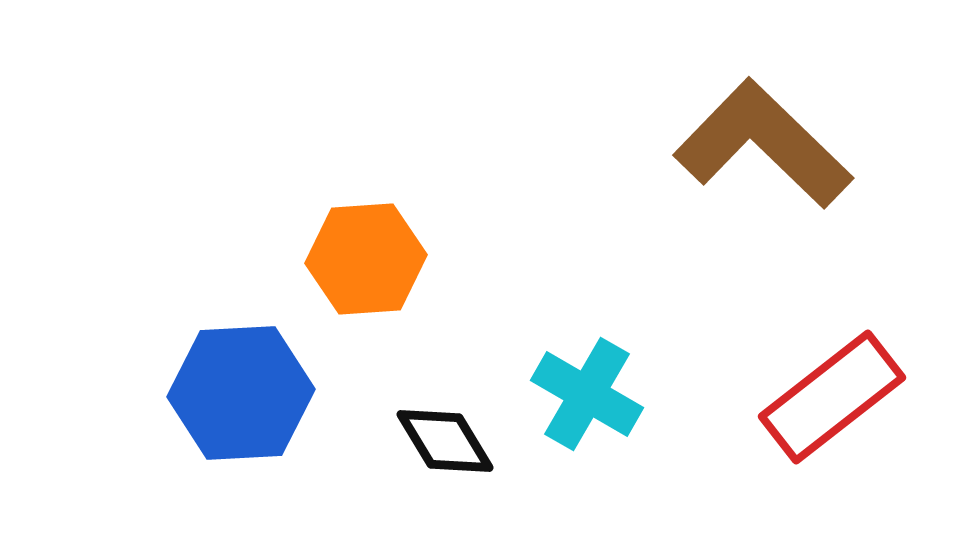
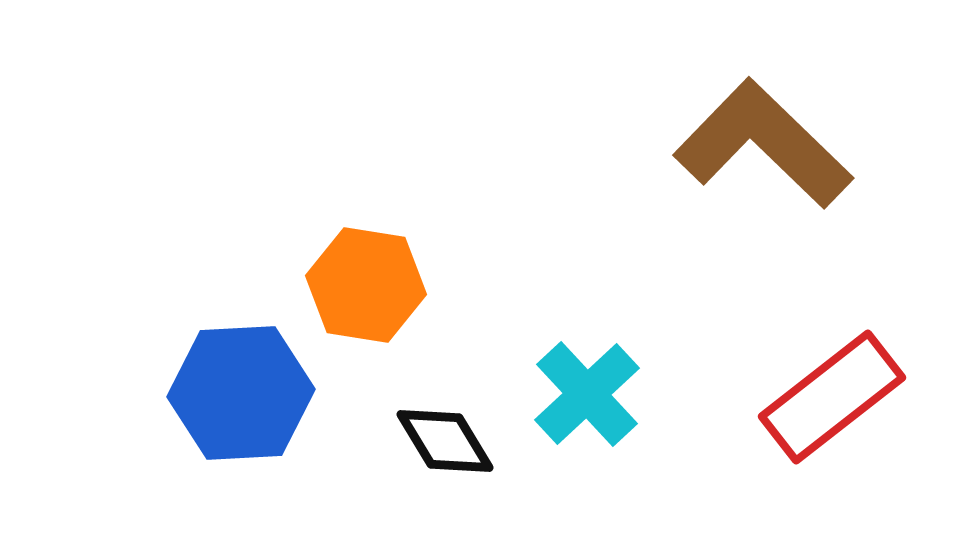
orange hexagon: moved 26 px down; rotated 13 degrees clockwise
cyan cross: rotated 17 degrees clockwise
